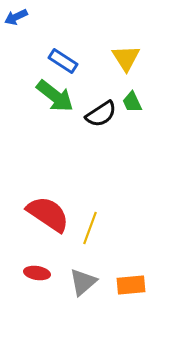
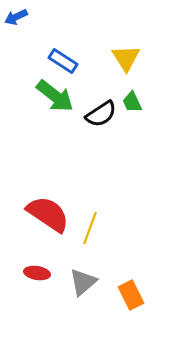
orange rectangle: moved 10 px down; rotated 68 degrees clockwise
